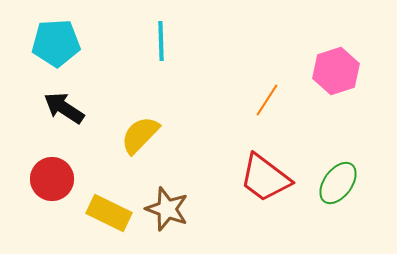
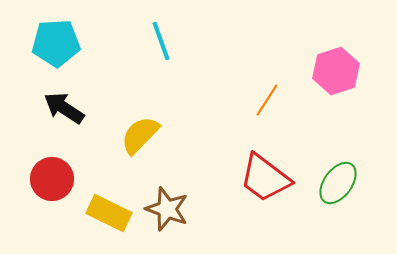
cyan line: rotated 18 degrees counterclockwise
